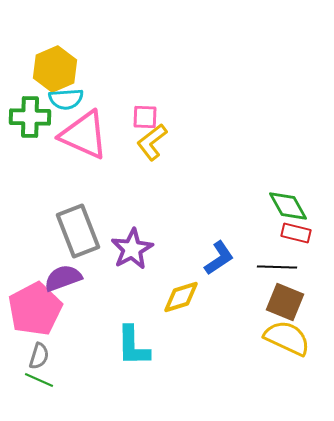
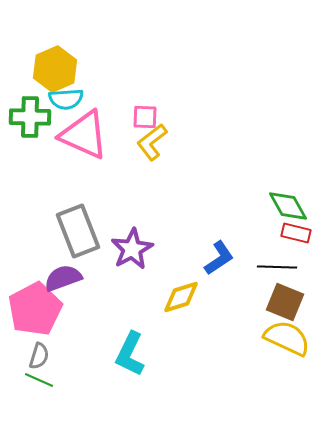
cyan L-shape: moved 3 px left, 8 px down; rotated 27 degrees clockwise
